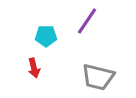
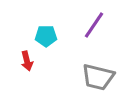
purple line: moved 7 px right, 4 px down
red arrow: moved 7 px left, 7 px up
